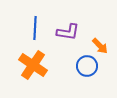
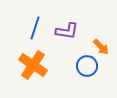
blue line: rotated 15 degrees clockwise
purple L-shape: moved 1 px left, 1 px up
orange arrow: moved 1 px right, 1 px down
